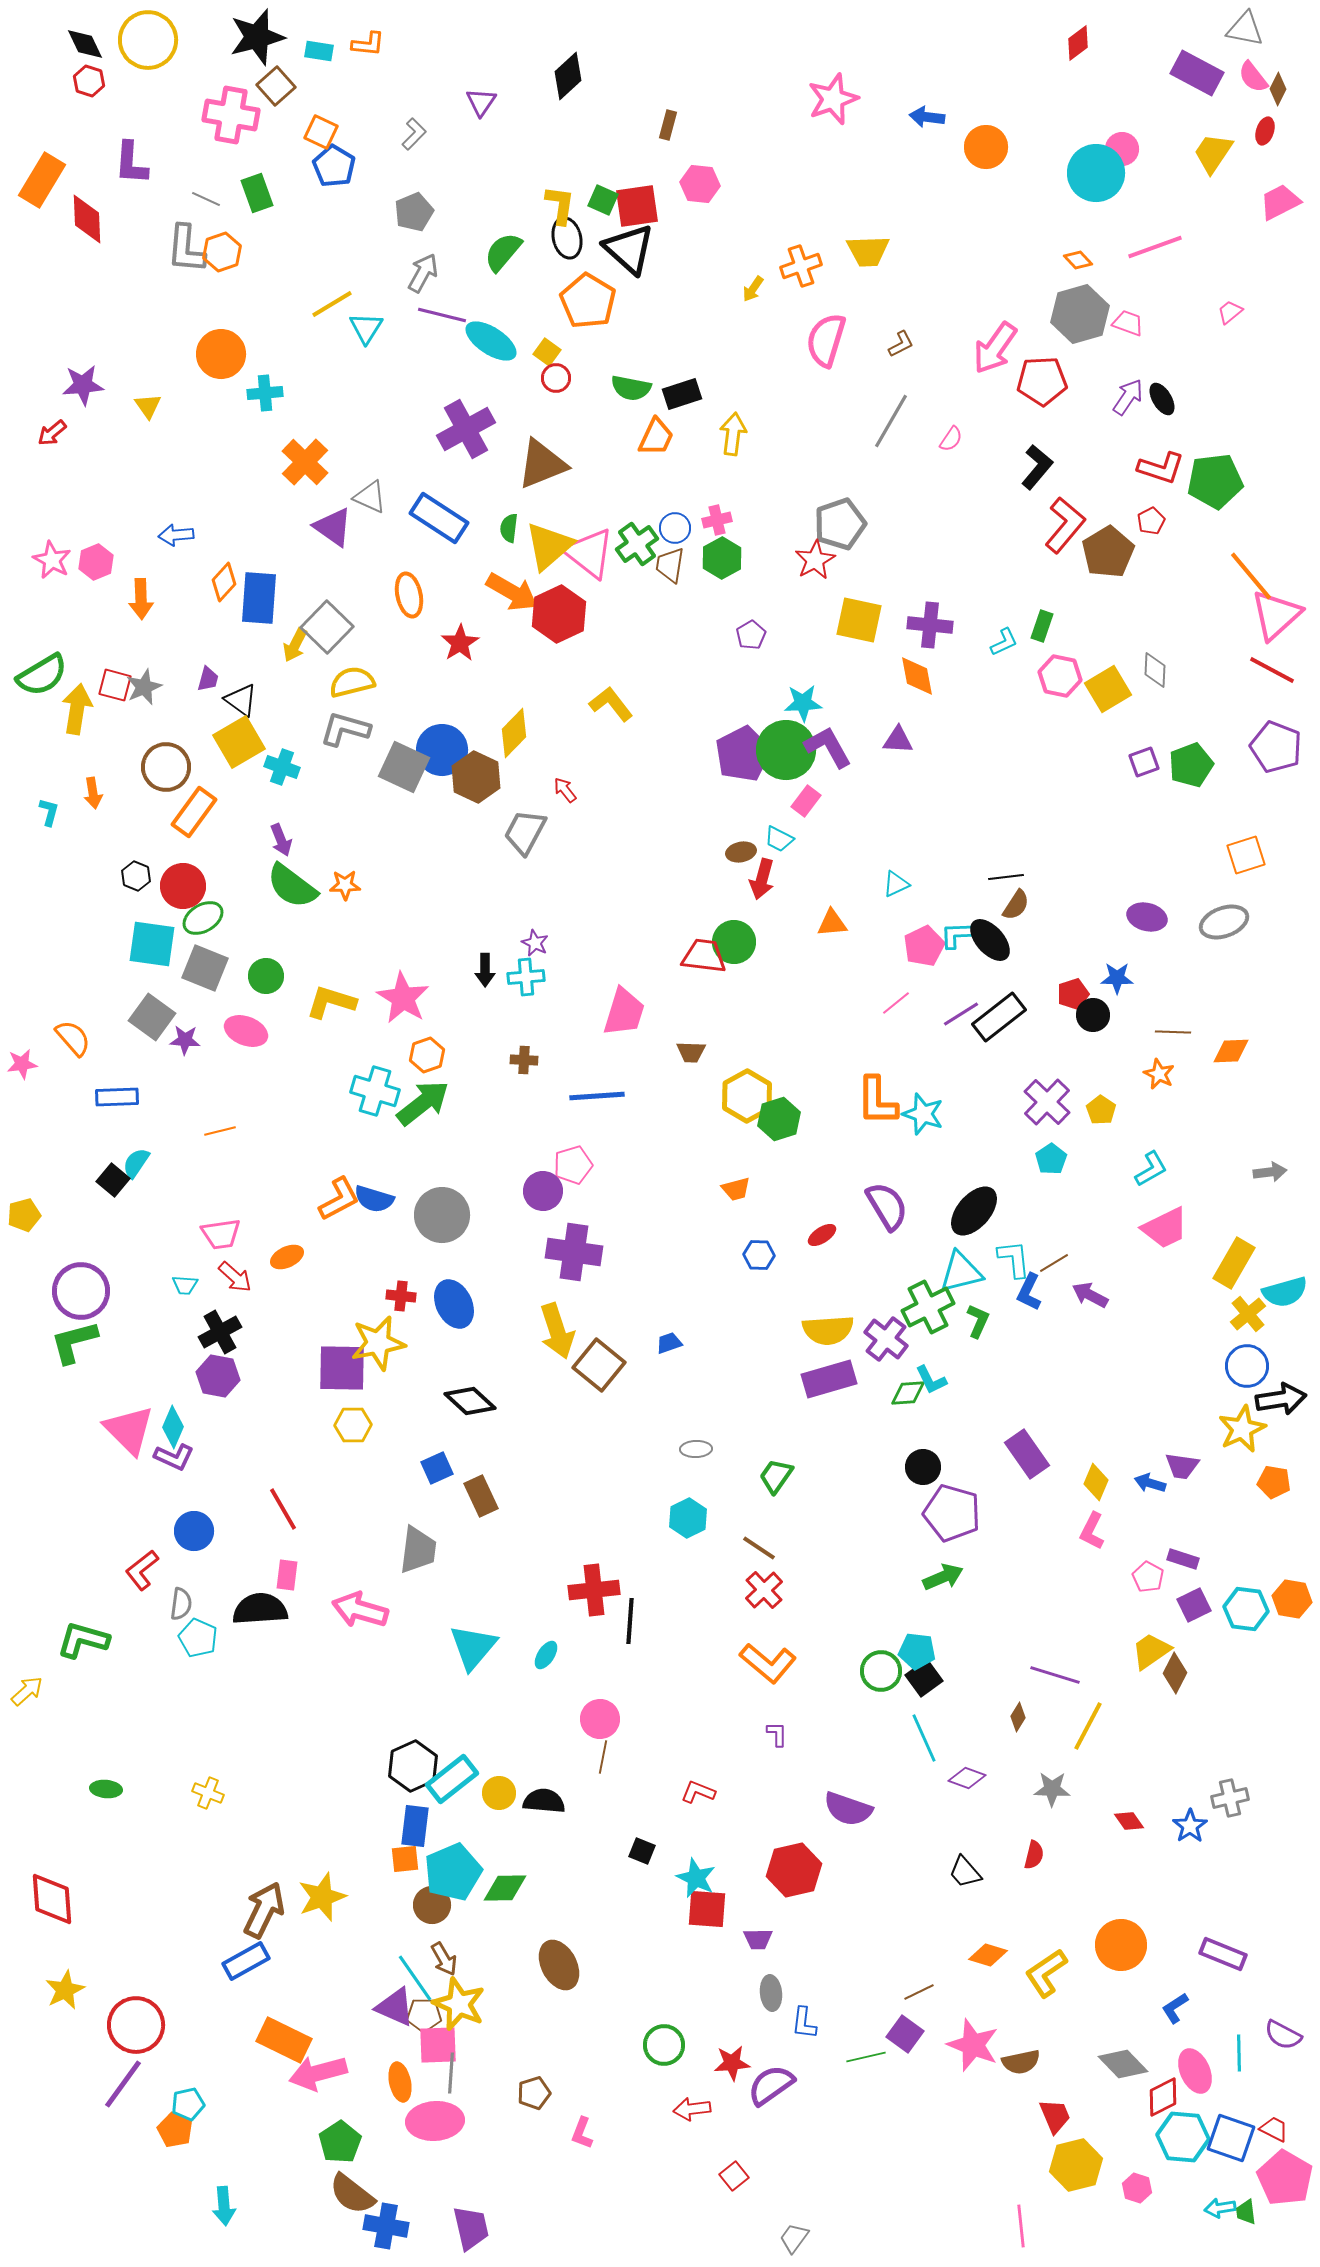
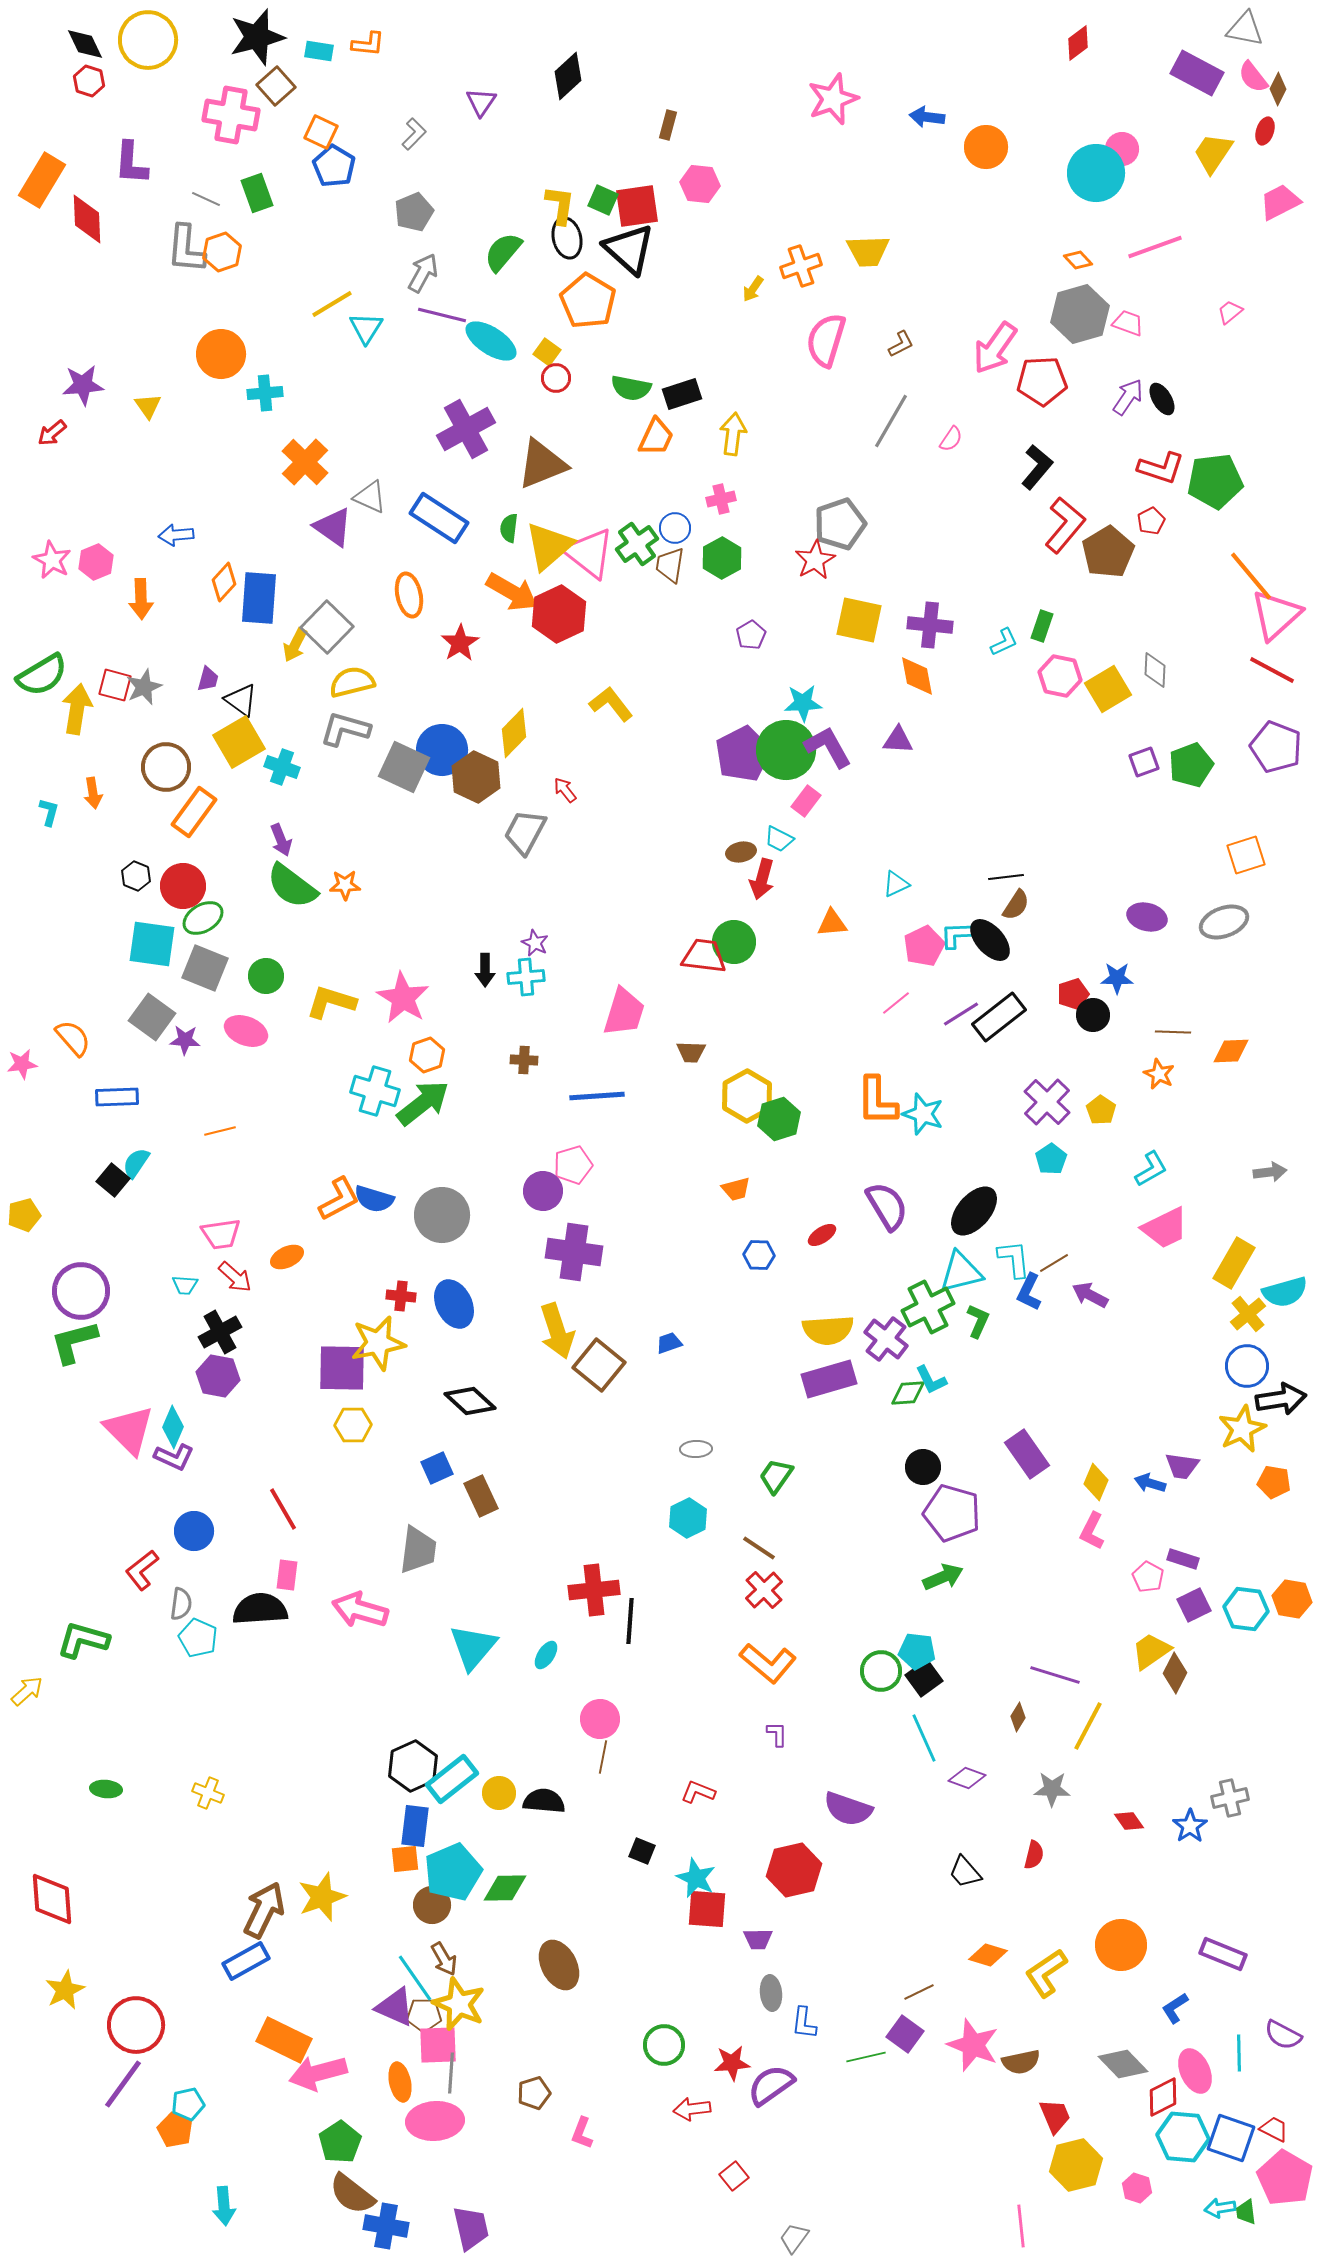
pink cross at (717, 520): moved 4 px right, 21 px up
